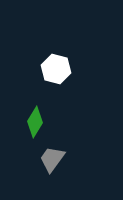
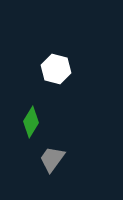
green diamond: moved 4 px left
